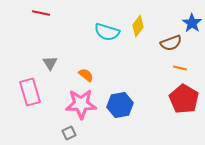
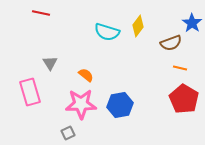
gray square: moved 1 px left
